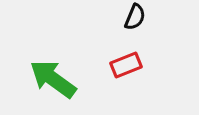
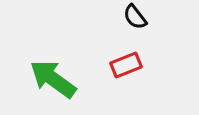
black semicircle: rotated 120 degrees clockwise
